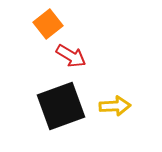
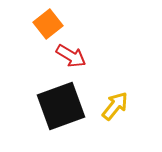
yellow arrow: rotated 48 degrees counterclockwise
